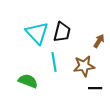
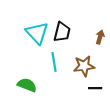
brown arrow: moved 1 px right, 4 px up; rotated 16 degrees counterclockwise
green semicircle: moved 1 px left, 4 px down
